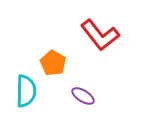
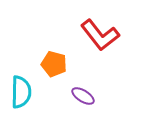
orange pentagon: moved 1 px right, 1 px down; rotated 15 degrees counterclockwise
cyan semicircle: moved 5 px left, 1 px down
